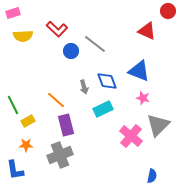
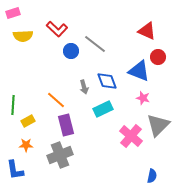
red circle: moved 10 px left, 46 px down
green line: rotated 30 degrees clockwise
